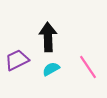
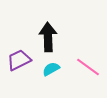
purple trapezoid: moved 2 px right
pink line: rotated 20 degrees counterclockwise
